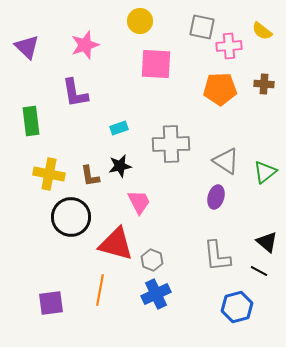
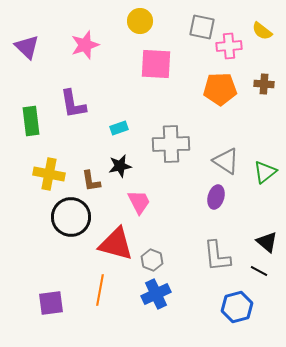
purple L-shape: moved 2 px left, 11 px down
brown L-shape: moved 1 px right, 5 px down
